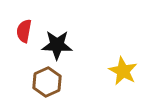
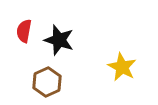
black star: moved 2 px right, 5 px up; rotated 16 degrees clockwise
yellow star: moved 1 px left, 4 px up
